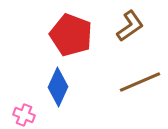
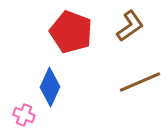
red pentagon: moved 3 px up
blue diamond: moved 8 px left
